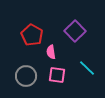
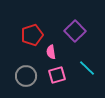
red pentagon: rotated 25 degrees clockwise
pink square: rotated 24 degrees counterclockwise
